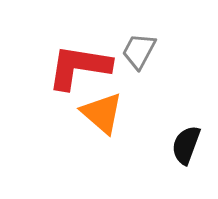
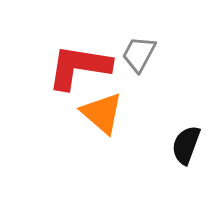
gray trapezoid: moved 3 px down
